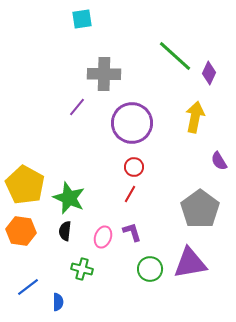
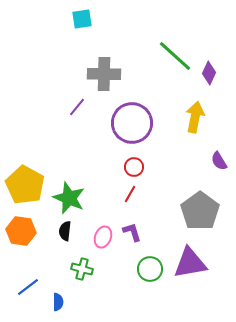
gray pentagon: moved 2 px down
